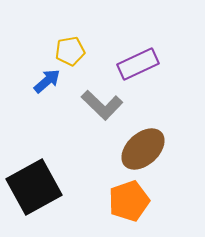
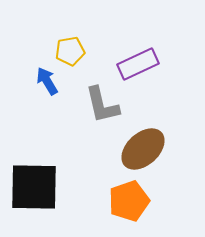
blue arrow: rotated 80 degrees counterclockwise
gray L-shape: rotated 33 degrees clockwise
black square: rotated 30 degrees clockwise
